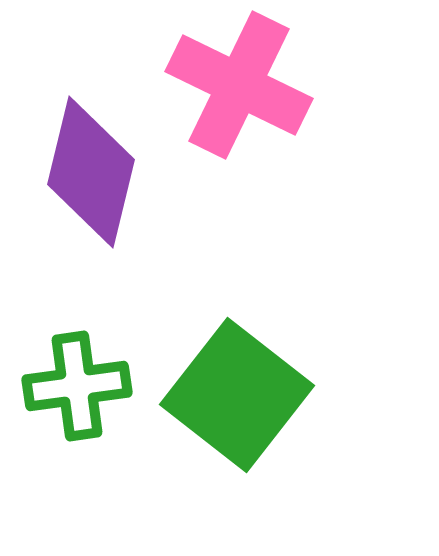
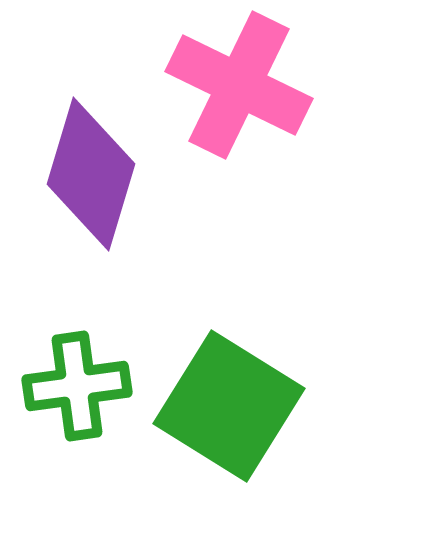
purple diamond: moved 2 px down; rotated 3 degrees clockwise
green square: moved 8 px left, 11 px down; rotated 6 degrees counterclockwise
